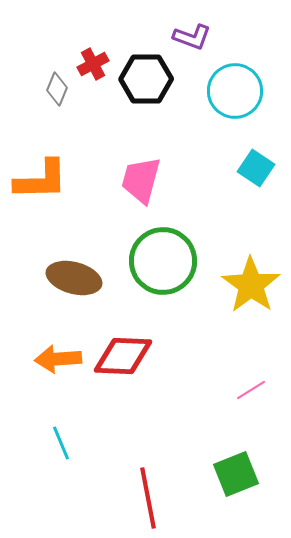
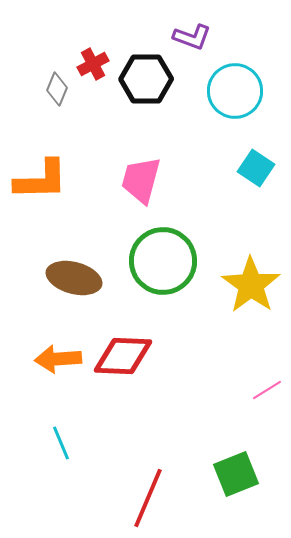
pink line: moved 16 px right
red line: rotated 34 degrees clockwise
